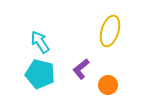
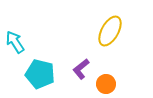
yellow ellipse: rotated 12 degrees clockwise
cyan arrow: moved 25 px left
orange circle: moved 2 px left, 1 px up
